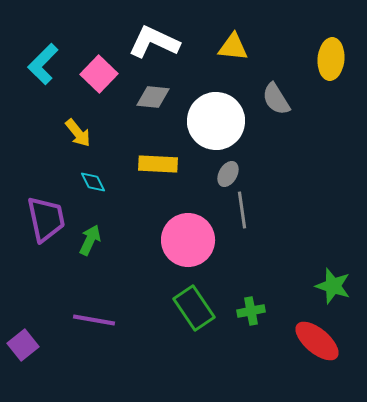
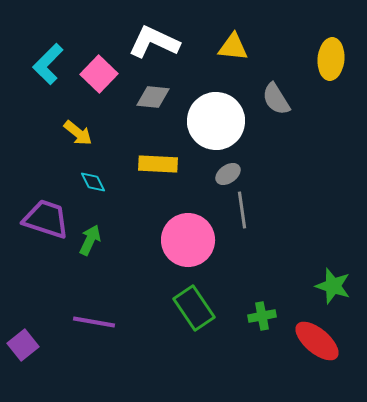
cyan L-shape: moved 5 px right
yellow arrow: rotated 12 degrees counterclockwise
gray ellipse: rotated 25 degrees clockwise
purple trapezoid: rotated 60 degrees counterclockwise
green cross: moved 11 px right, 5 px down
purple line: moved 2 px down
